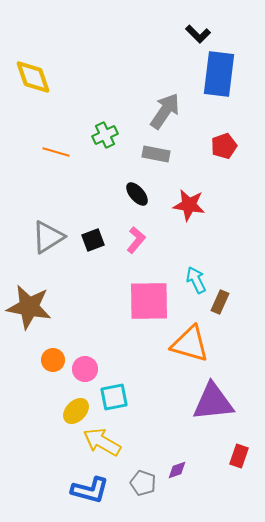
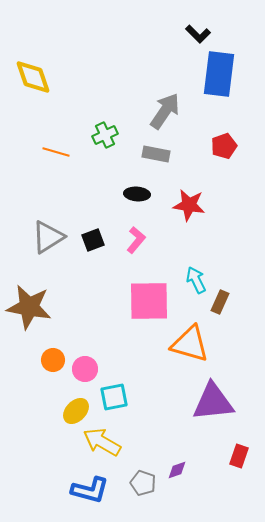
black ellipse: rotated 45 degrees counterclockwise
